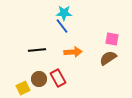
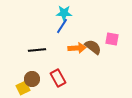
blue line: rotated 70 degrees clockwise
orange arrow: moved 4 px right, 4 px up
brown semicircle: moved 15 px left, 11 px up; rotated 72 degrees clockwise
brown circle: moved 7 px left
